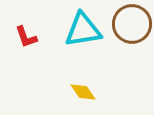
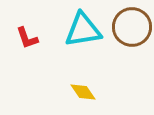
brown circle: moved 3 px down
red L-shape: moved 1 px right, 1 px down
